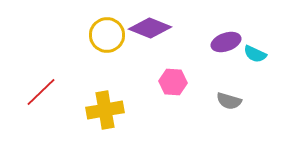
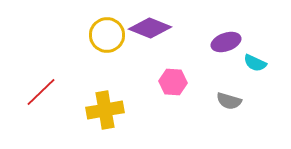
cyan semicircle: moved 9 px down
